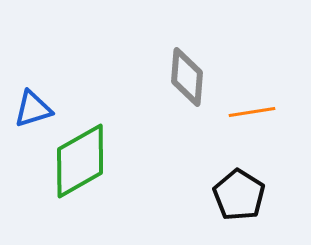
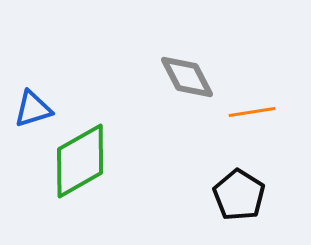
gray diamond: rotated 32 degrees counterclockwise
